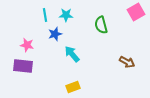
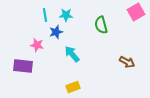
blue star: moved 1 px right, 2 px up
pink star: moved 10 px right
